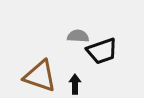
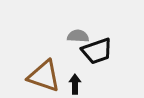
black trapezoid: moved 5 px left
brown triangle: moved 4 px right
